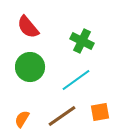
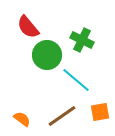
green cross: moved 1 px up
green circle: moved 17 px right, 12 px up
cyan line: rotated 76 degrees clockwise
orange semicircle: rotated 96 degrees clockwise
